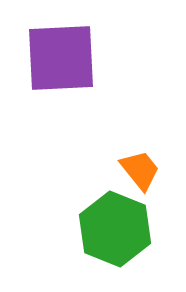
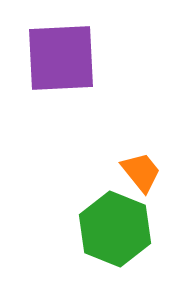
orange trapezoid: moved 1 px right, 2 px down
